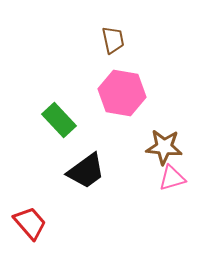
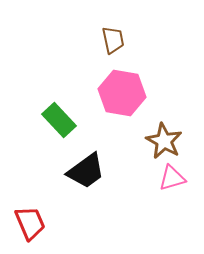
brown star: moved 6 px up; rotated 24 degrees clockwise
red trapezoid: rotated 18 degrees clockwise
